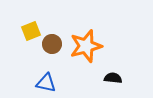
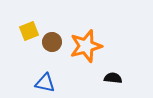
yellow square: moved 2 px left
brown circle: moved 2 px up
blue triangle: moved 1 px left
